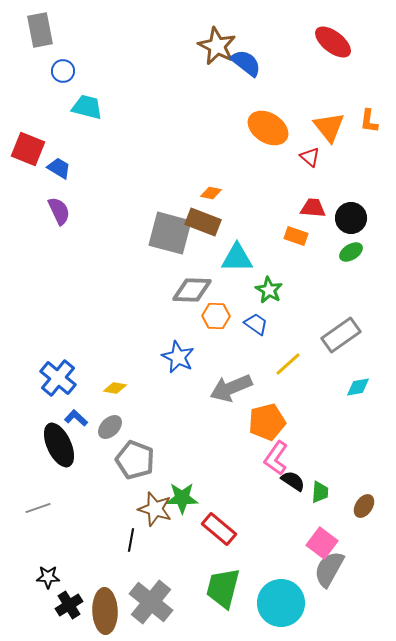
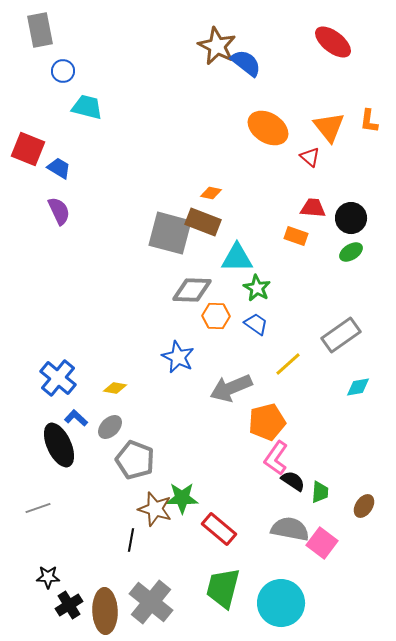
green star at (269, 290): moved 12 px left, 2 px up
gray semicircle at (329, 569): moved 39 px left, 40 px up; rotated 72 degrees clockwise
